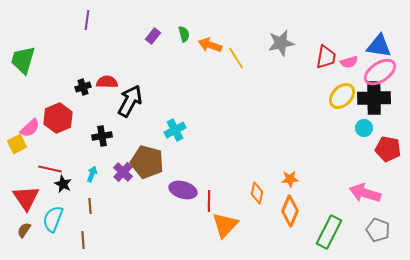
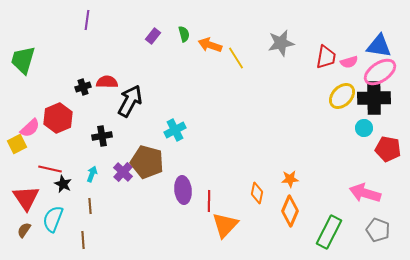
purple ellipse at (183, 190): rotated 68 degrees clockwise
